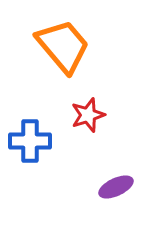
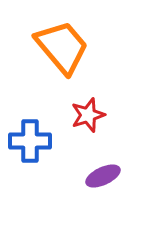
orange trapezoid: moved 1 px left, 1 px down
purple ellipse: moved 13 px left, 11 px up
